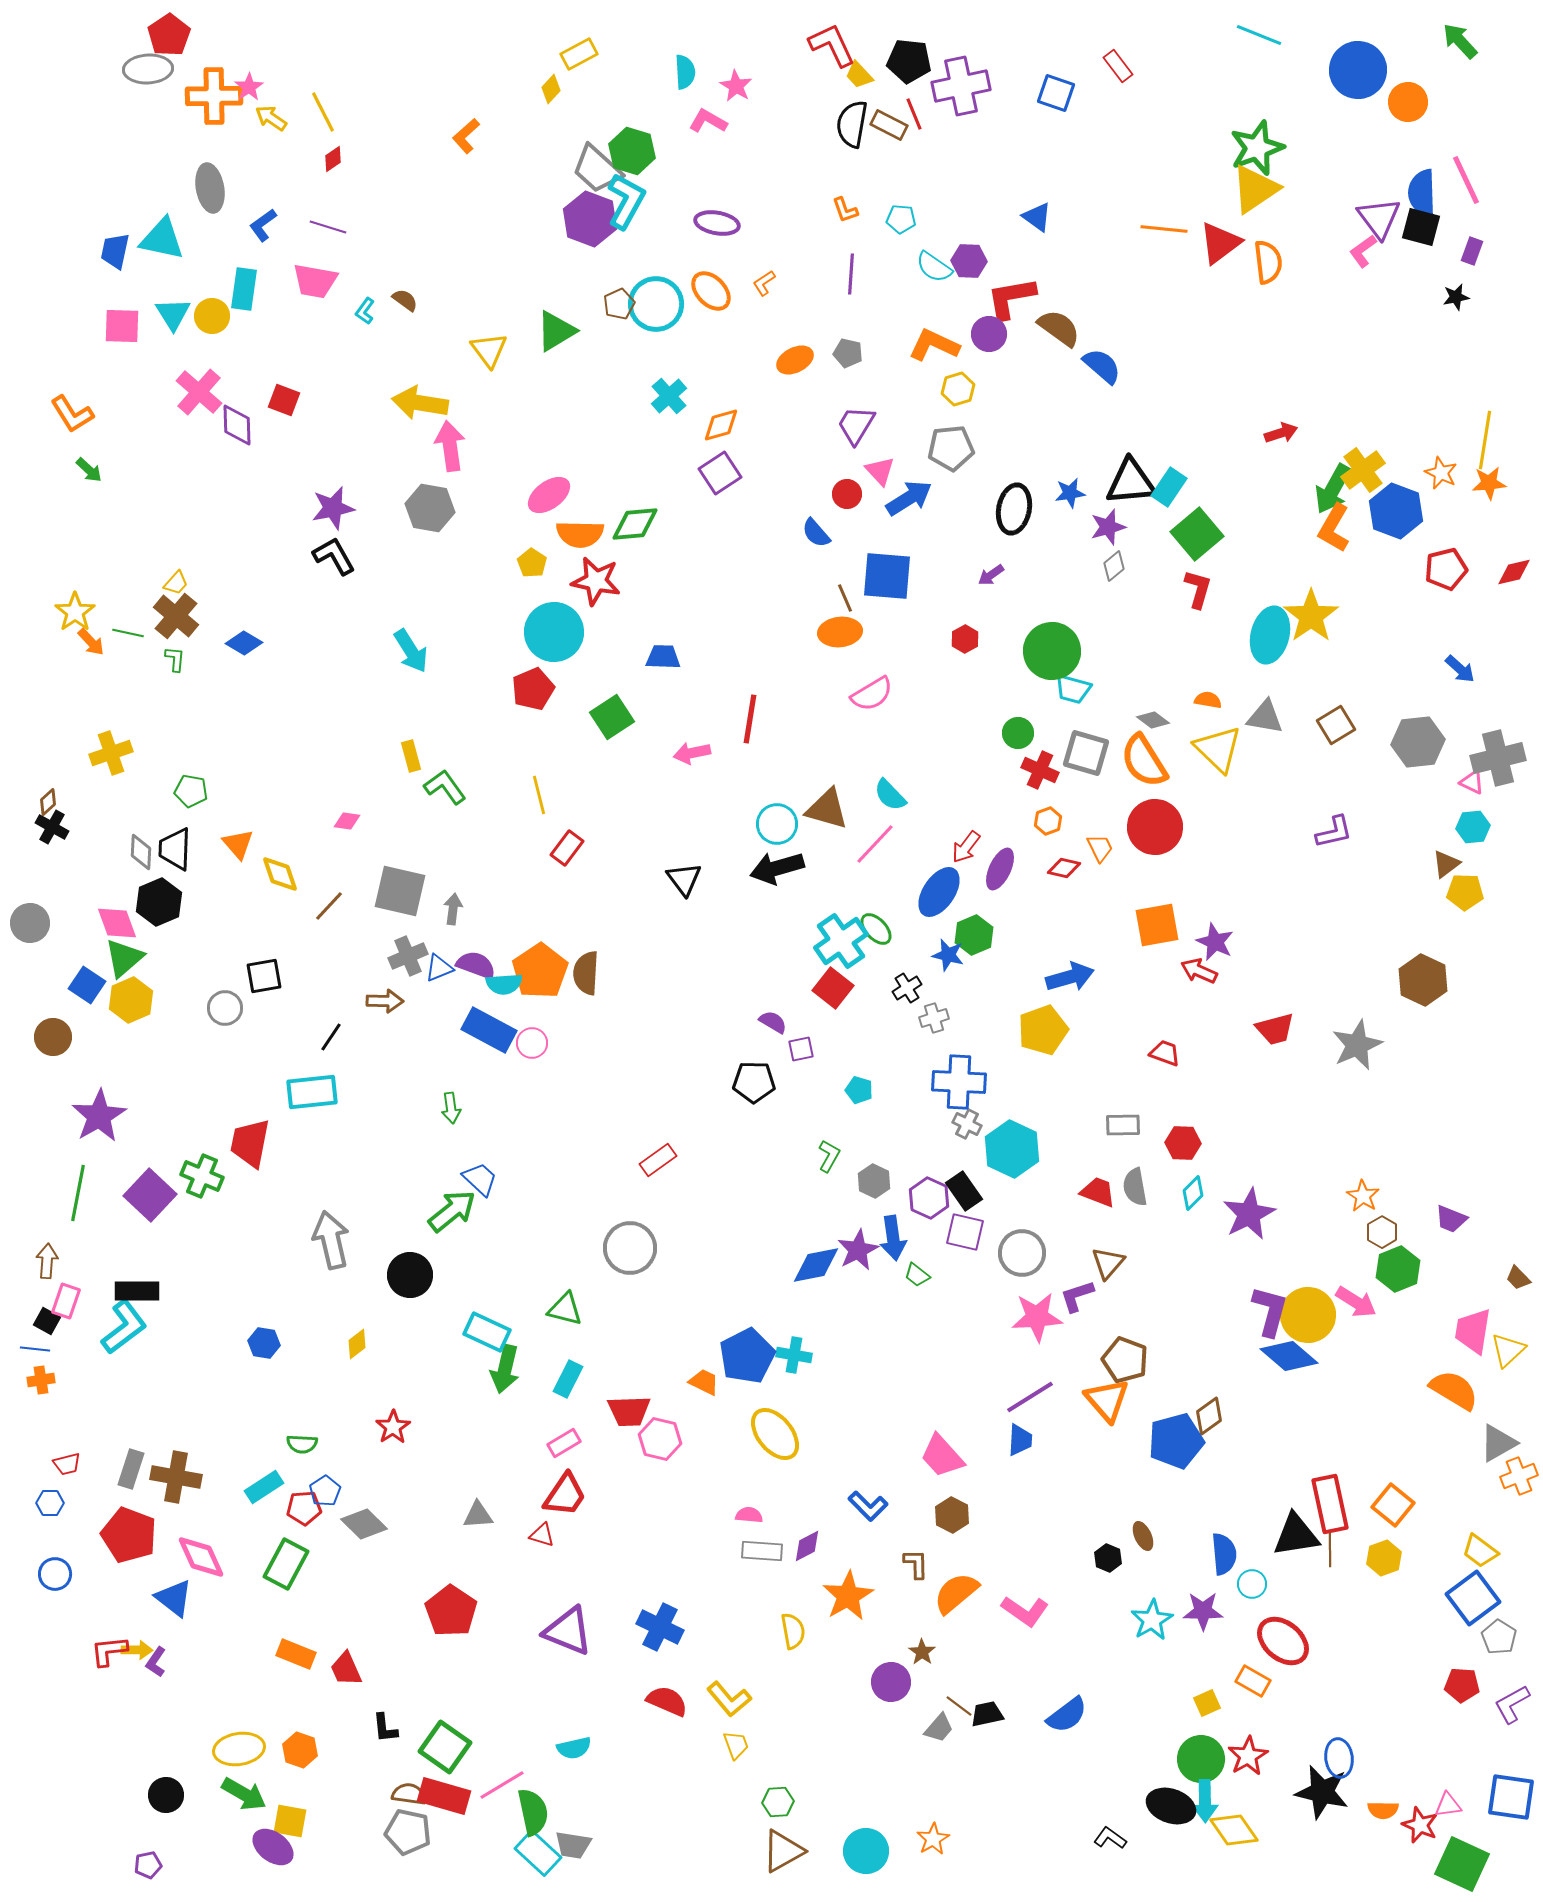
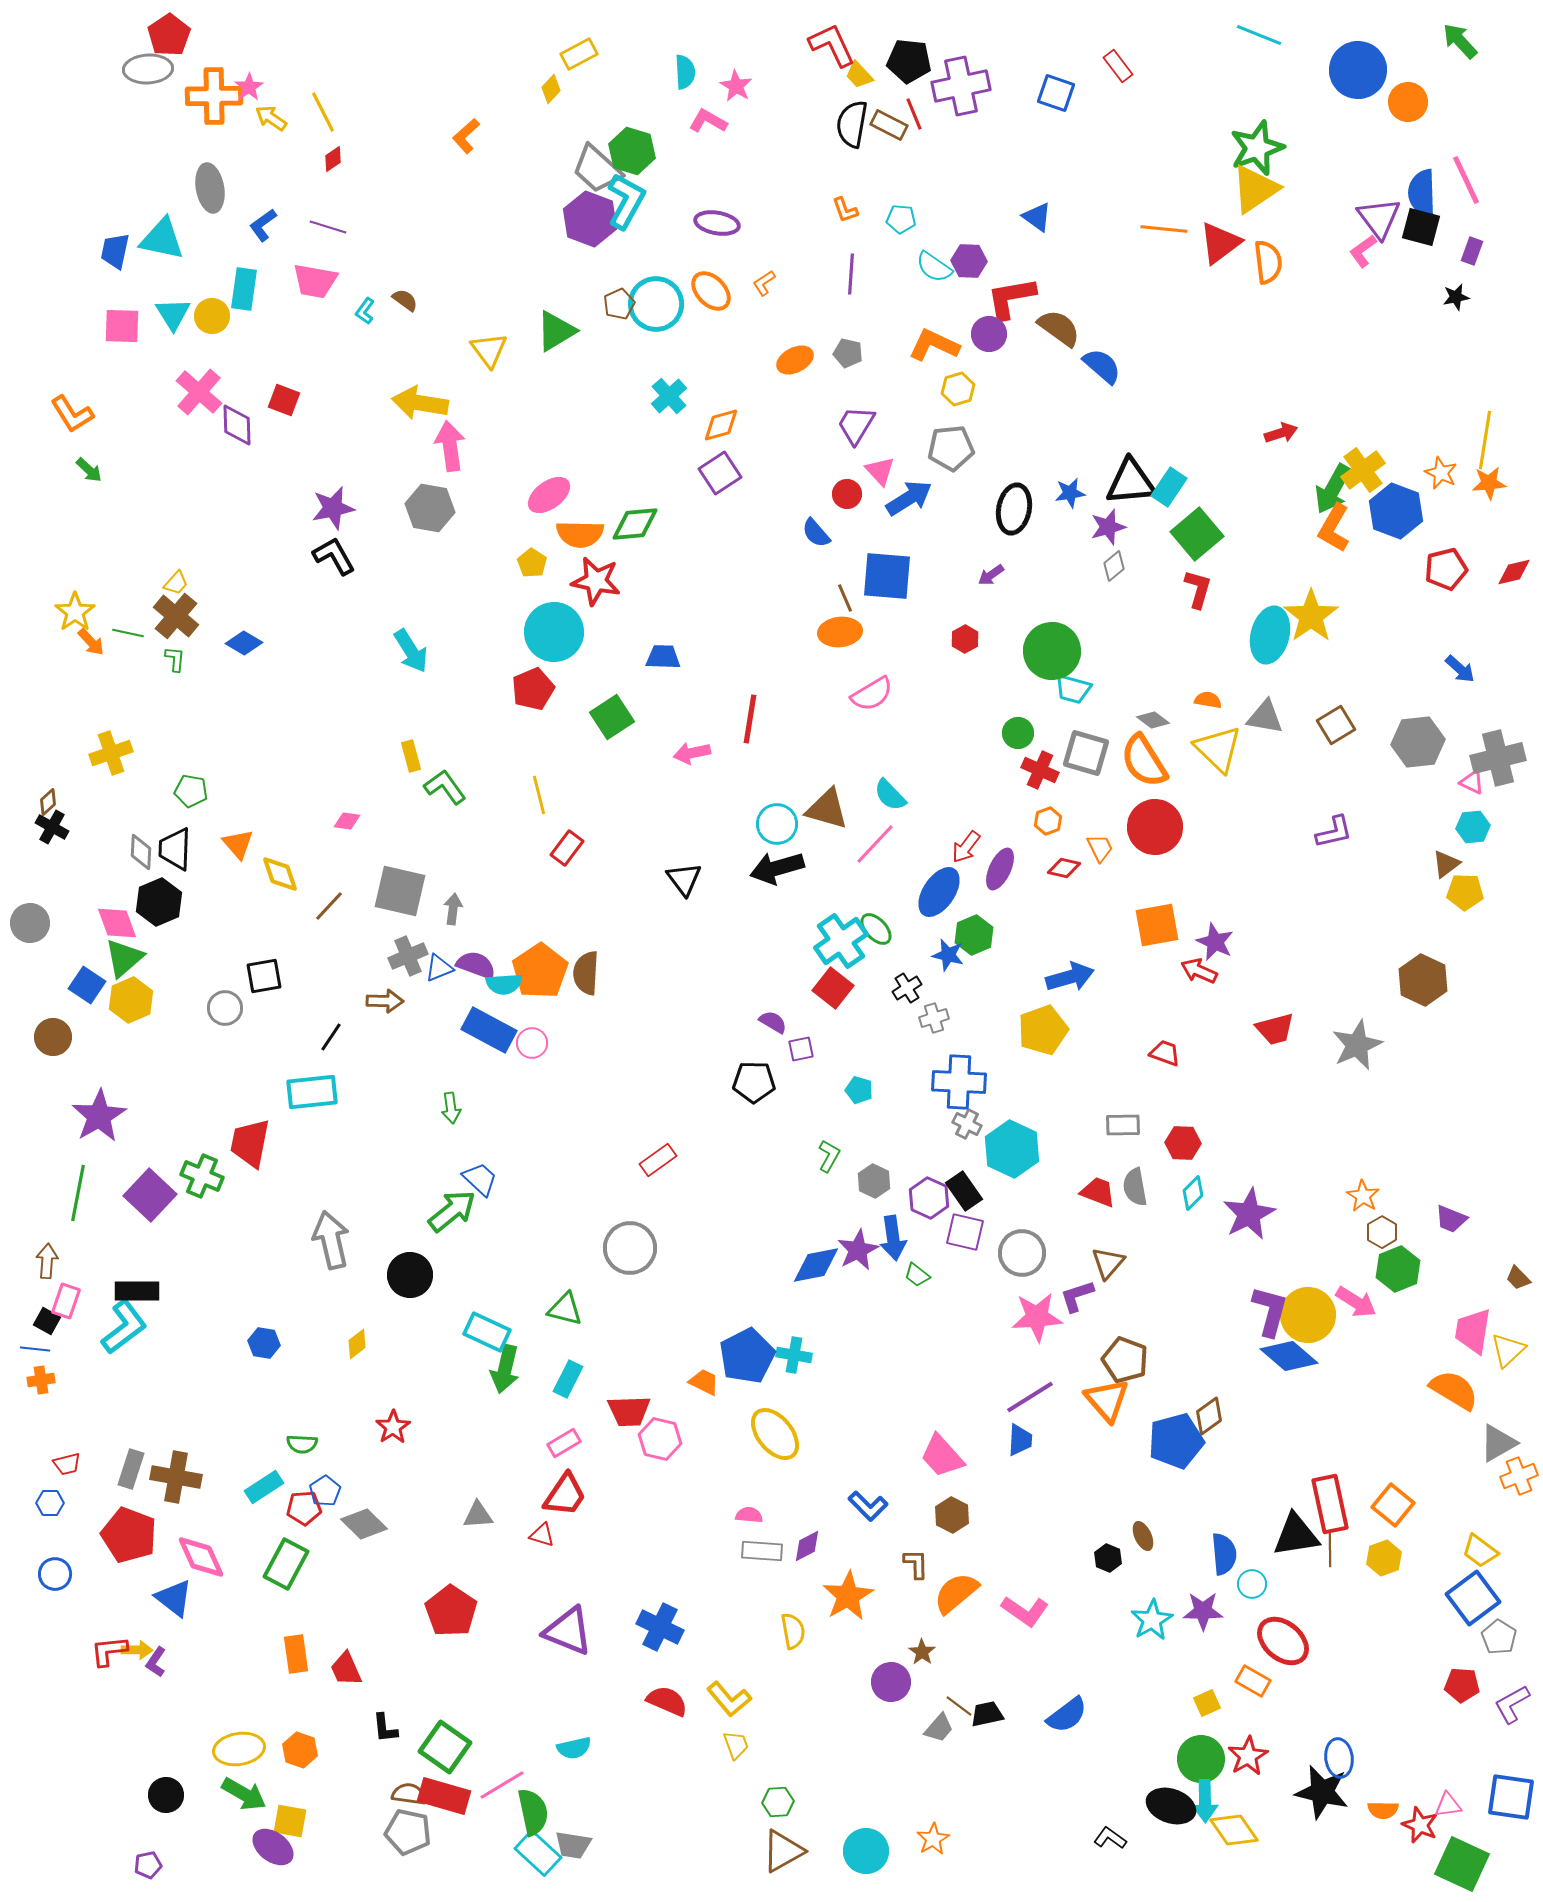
orange rectangle at (296, 1654): rotated 60 degrees clockwise
